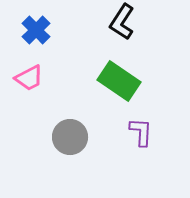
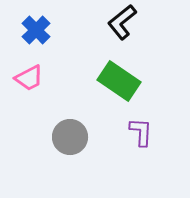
black L-shape: rotated 18 degrees clockwise
